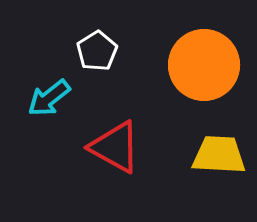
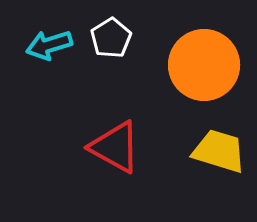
white pentagon: moved 14 px right, 13 px up
cyan arrow: moved 53 px up; rotated 21 degrees clockwise
yellow trapezoid: moved 4 px up; rotated 14 degrees clockwise
